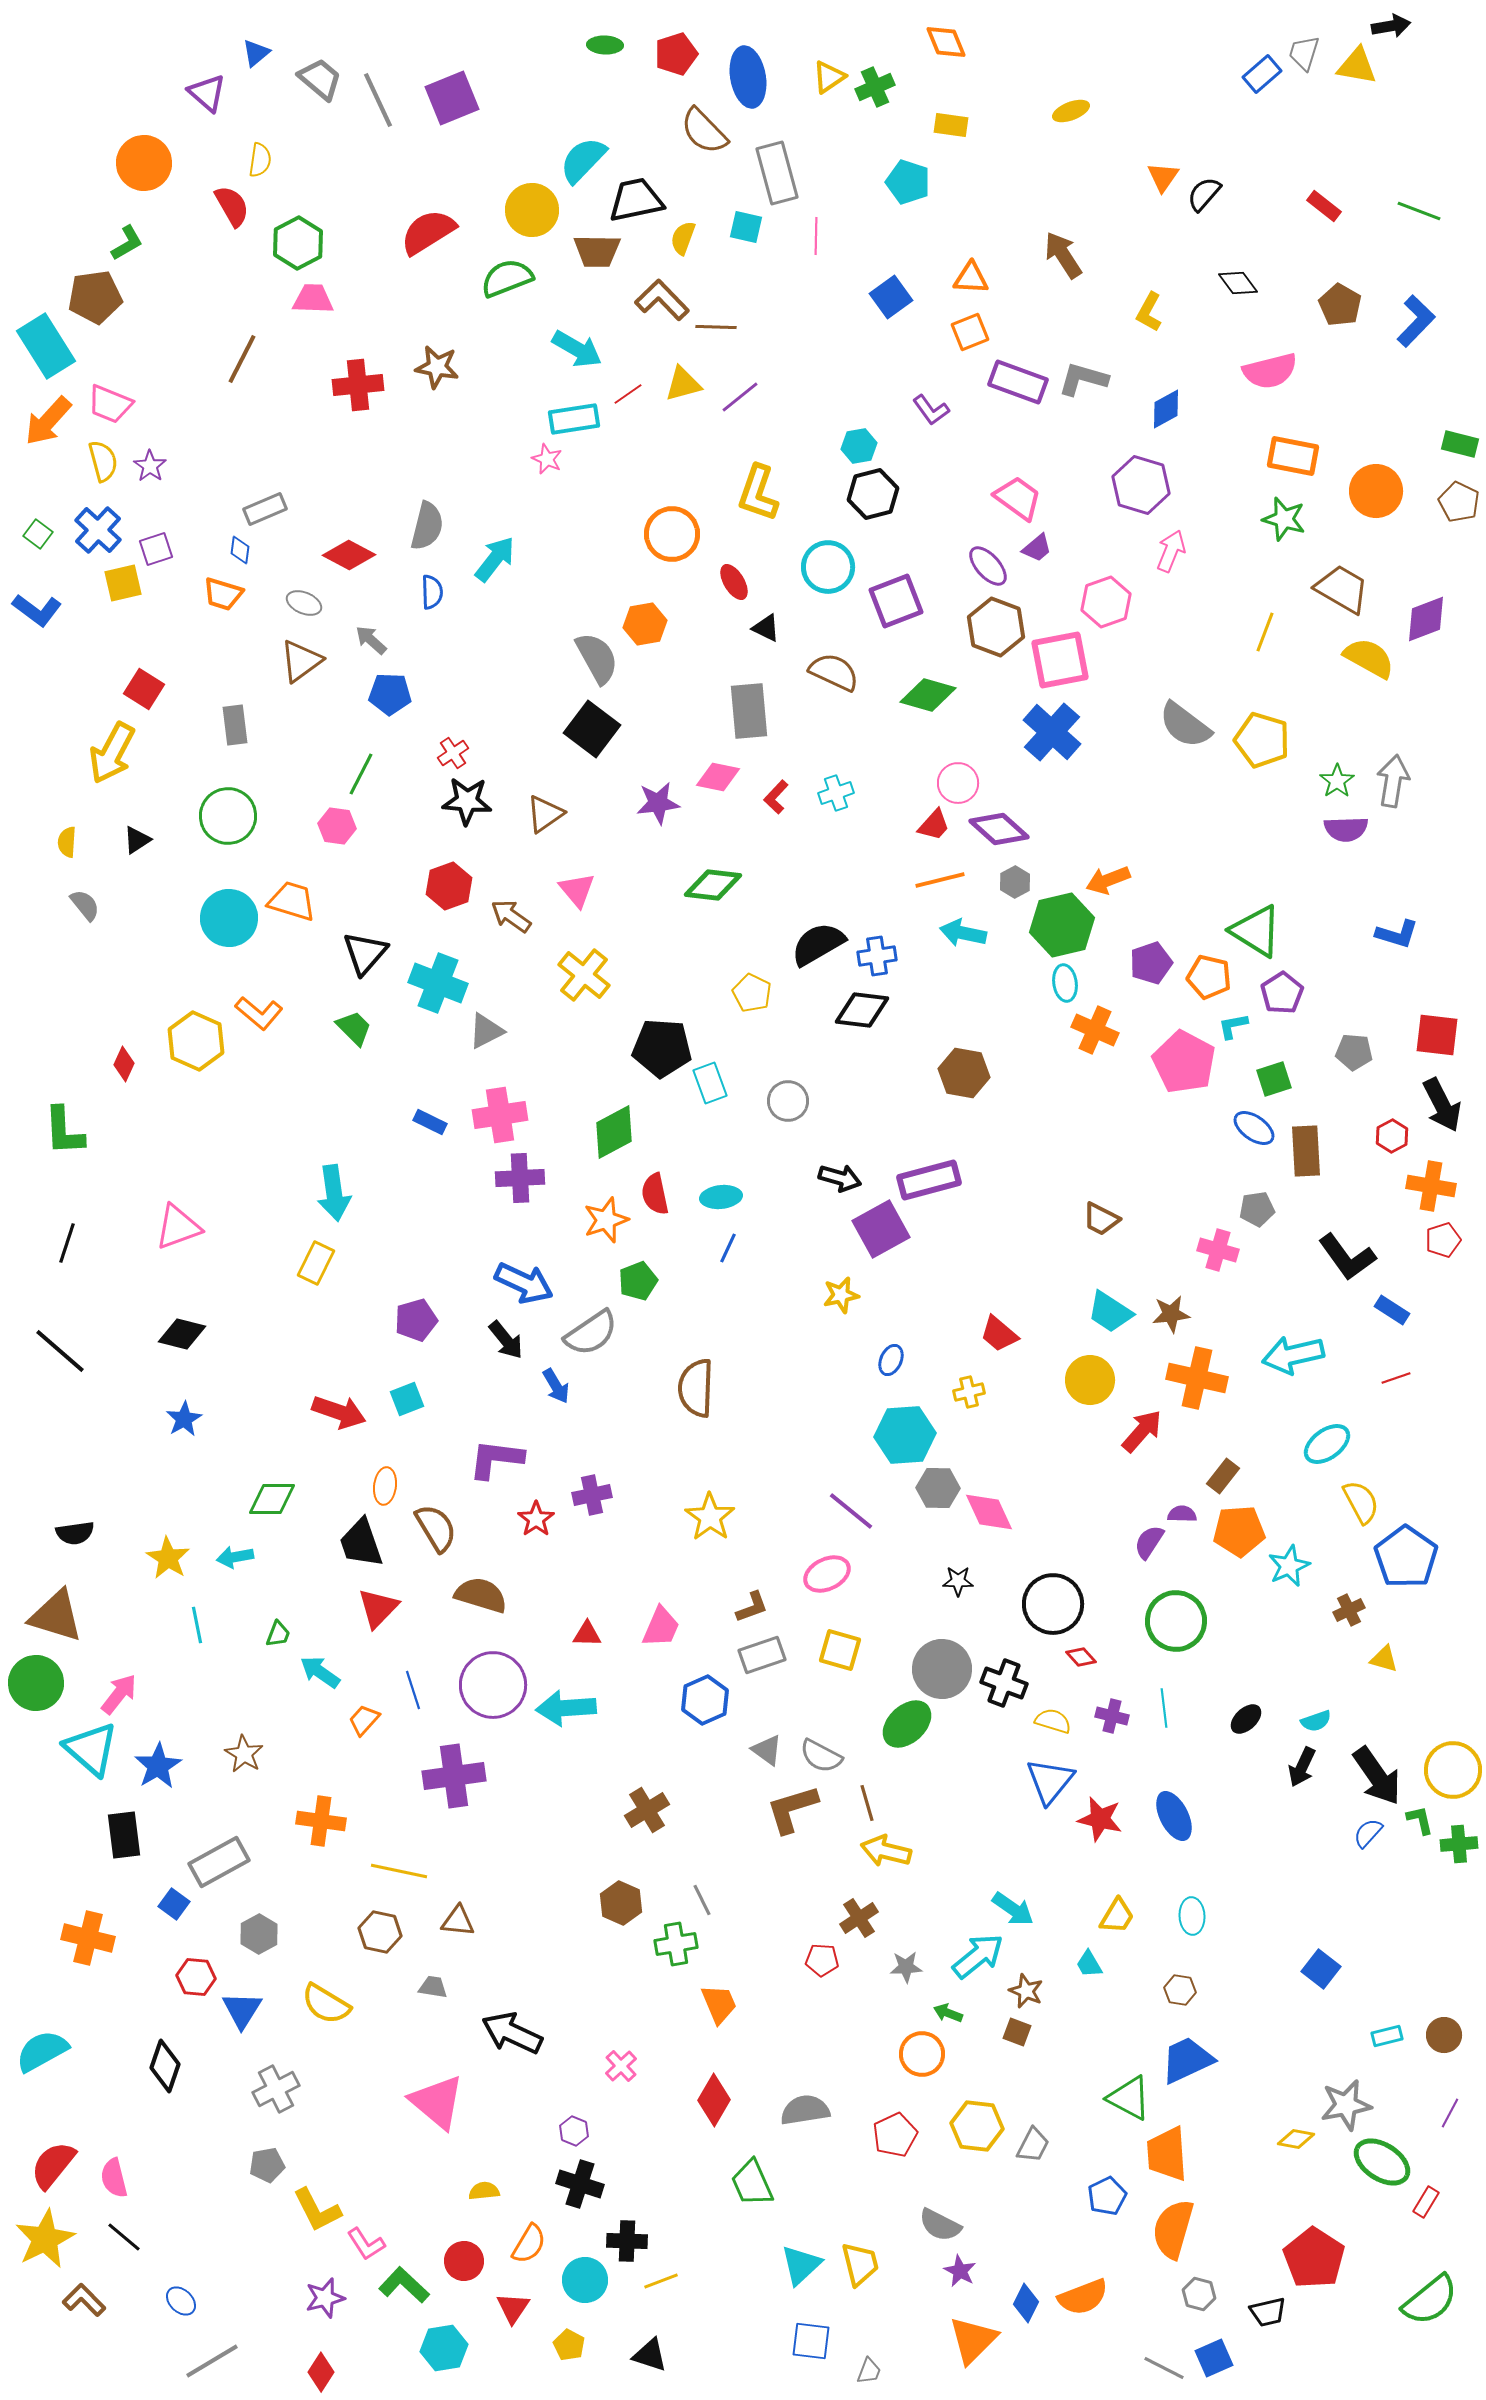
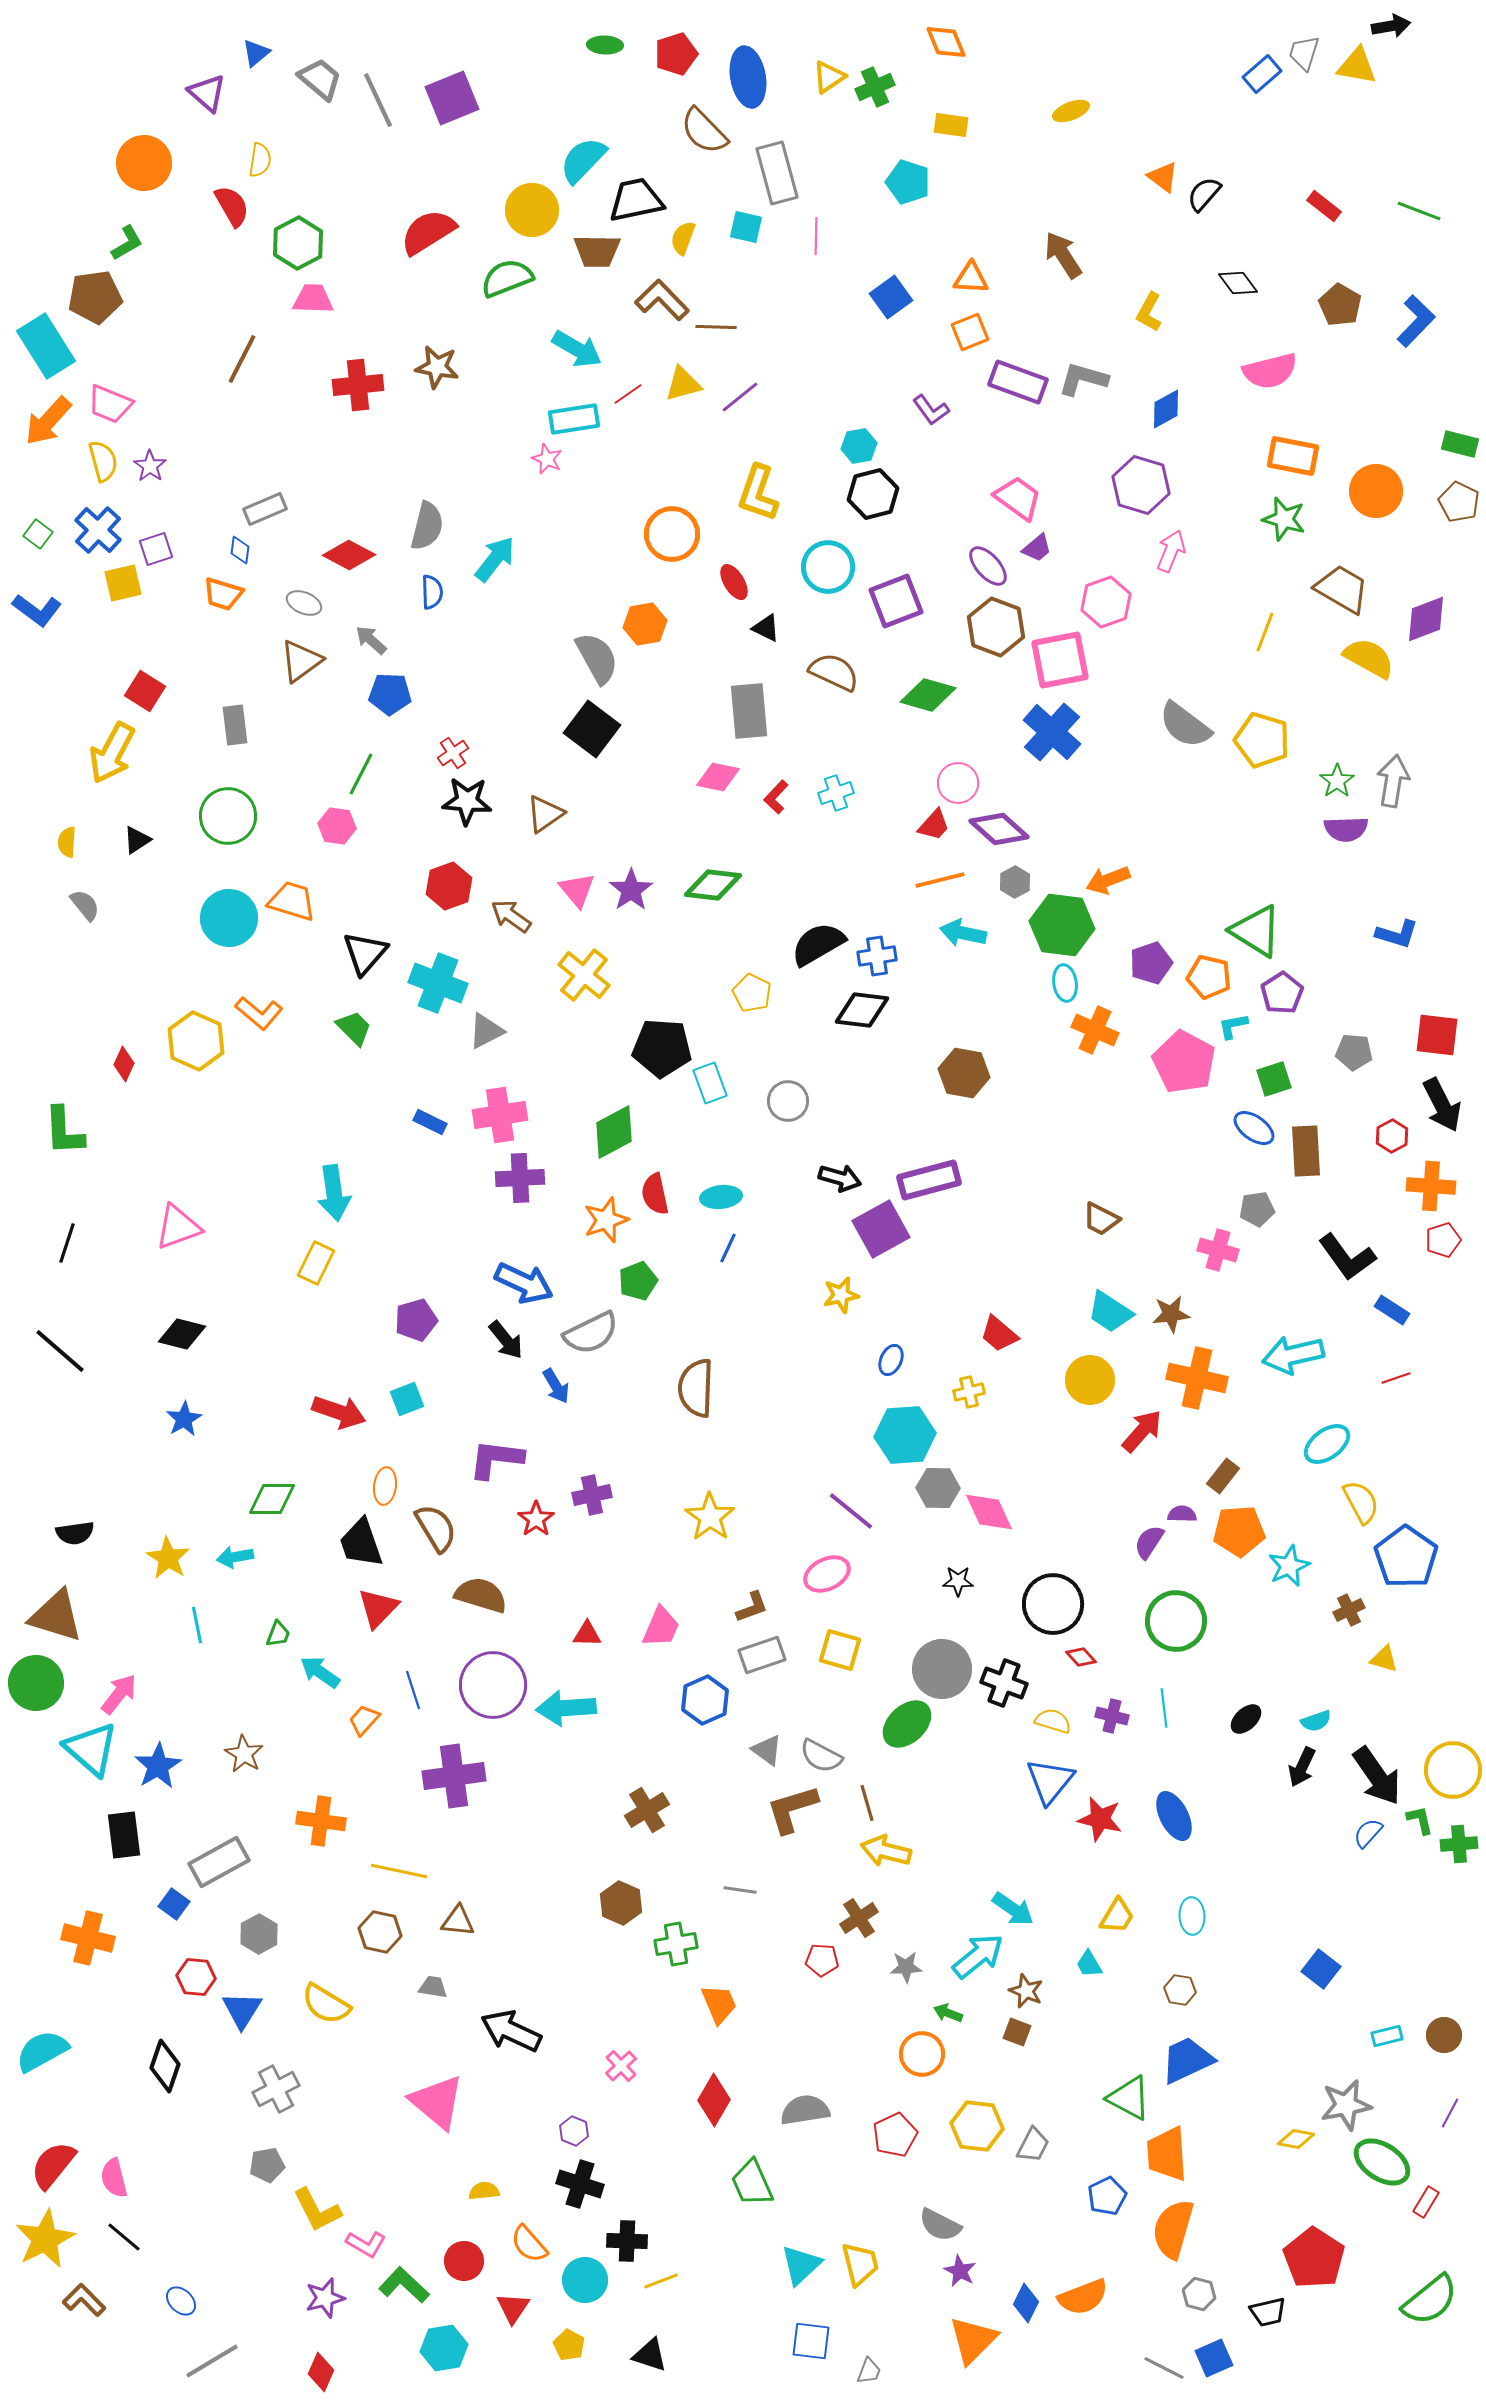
orange triangle at (1163, 177): rotated 28 degrees counterclockwise
red square at (144, 689): moved 1 px right, 2 px down
purple star at (658, 803): moved 27 px left, 87 px down; rotated 27 degrees counterclockwise
green hexagon at (1062, 925): rotated 20 degrees clockwise
orange cross at (1431, 1186): rotated 6 degrees counterclockwise
gray semicircle at (591, 1333): rotated 8 degrees clockwise
gray line at (702, 1900): moved 38 px right, 10 px up; rotated 56 degrees counterclockwise
black arrow at (512, 2033): moved 1 px left, 2 px up
pink L-shape at (366, 2244): rotated 27 degrees counterclockwise
orange semicircle at (529, 2244): rotated 108 degrees clockwise
red diamond at (321, 2372): rotated 9 degrees counterclockwise
